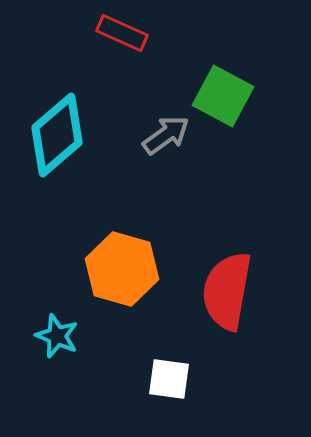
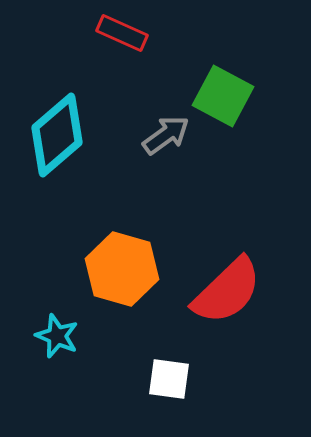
red semicircle: rotated 144 degrees counterclockwise
